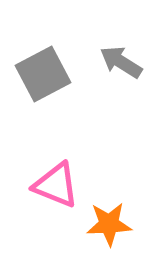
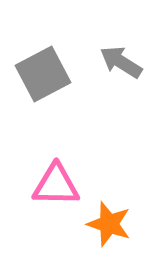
pink triangle: rotated 21 degrees counterclockwise
orange star: rotated 21 degrees clockwise
